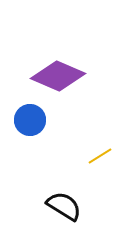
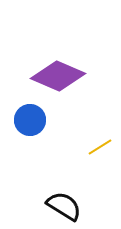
yellow line: moved 9 px up
